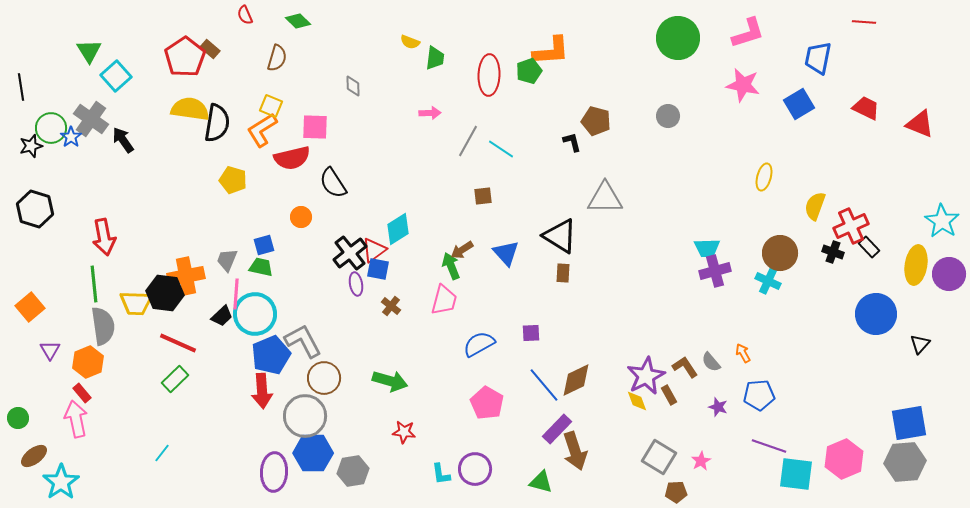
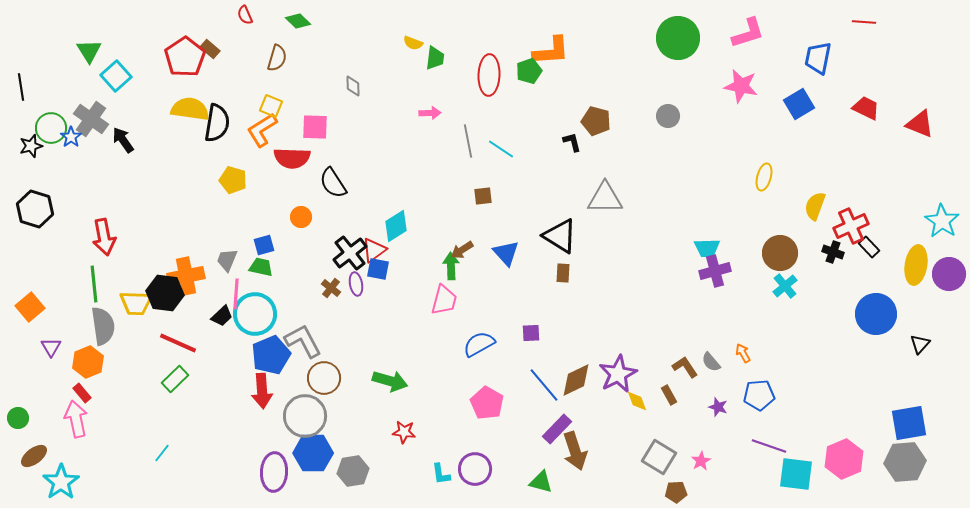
yellow semicircle at (410, 42): moved 3 px right, 1 px down
pink star at (743, 85): moved 2 px left, 1 px down
gray line at (468, 141): rotated 40 degrees counterclockwise
red semicircle at (292, 158): rotated 15 degrees clockwise
cyan diamond at (398, 229): moved 2 px left, 3 px up
green arrow at (451, 266): rotated 20 degrees clockwise
cyan cross at (768, 281): moved 17 px right, 5 px down; rotated 25 degrees clockwise
brown cross at (391, 306): moved 60 px left, 18 px up
purple triangle at (50, 350): moved 1 px right, 3 px up
purple star at (646, 376): moved 28 px left, 2 px up
